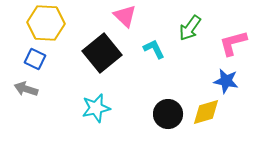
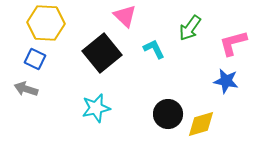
yellow diamond: moved 5 px left, 12 px down
